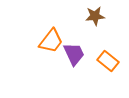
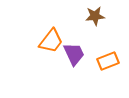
orange rectangle: rotated 60 degrees counterclockwise
